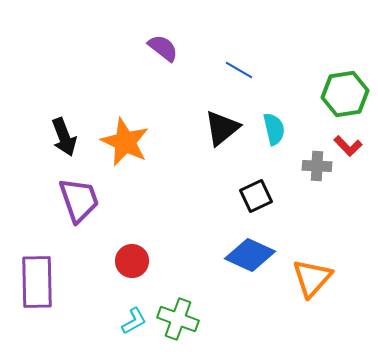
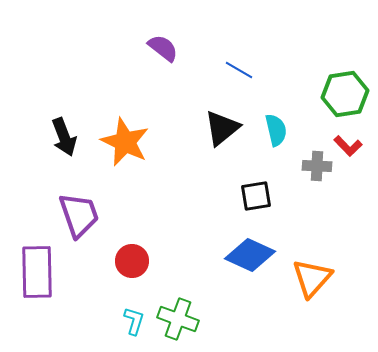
cyan semicircle: moved 2 px right, 1 px down
black square: rotated 16 degrees clockwise
purple trapezoid: moved 15 px down
purple rectangle: moved 10 px up
cyan L-shape: rotated 44 degrees counterclockwise
